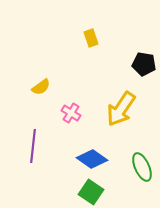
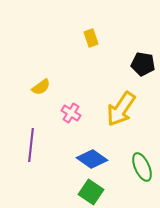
black pentagon: moved 1 px left
purple line: moved 2 px left, 1 px up
